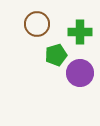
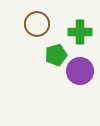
purple circle: moved 2 px up
